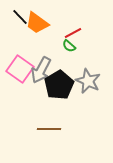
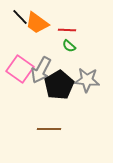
red line: moved 6 px left, 3 px up; rotated 30 degrees clockwise
gray star: moved 1 px left, 1 px up; rotated 20 degrees counterclockwise
